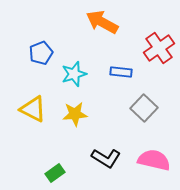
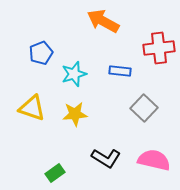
orange arrow: moved 1 px right, 1 px up
red cross: rotated 28 degrees clockwise
blue rectangle: moved 1 px left, 1 px up
yellow triangle: moved 1 px left, 1 px up; rotated 8 degrees counterclockwise
